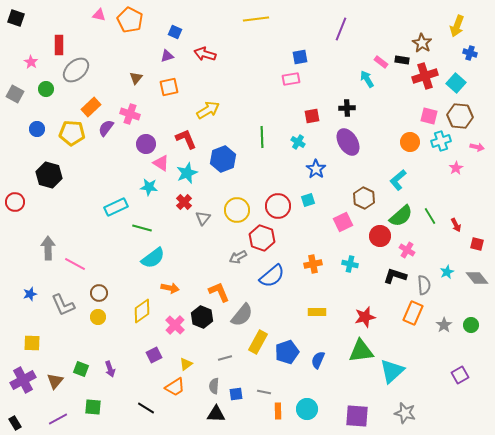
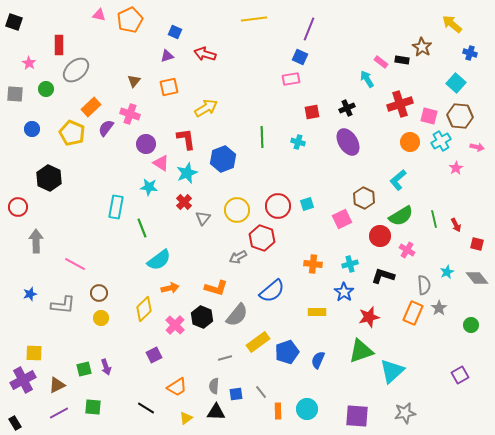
black square at (16, 18): moved 2 px left, 4 px down
yellow line at (256, 19): moved 2 px left
orange pentagon at (130, 20): rotated 20 degrees clockwise
yellow arrow at (457, 26): moved 5 px left, 2 px up; rotated 110 degrees clockwise
purple line at (341, 29): moved 32 px left
brown star at (422, 43): moved 4 px down
blue square at (300, 57): rotated 35 degrees clockwise
pink star at (31, 62): moved 2 px left, 1 px down
red cross at (425, 76): moved 25 px left, 28 px down
brown triangle at (136, 78): moved 2 px left, 3 px down
gray square at (15, 94): rotated 24 degrees counterclockwise
black cross at (347, 108): rotated 21 degrees counterclockwise
yellow arrow at (208, 110): moved 2 px left, 2 px up
red square at (312, 116): moved 4 px up
blue circle at (37, 129): moved 5 px left
yellow pentagon at (72, 133): rotated 20 degrees clockwise
red L-shape at (186, 139): rotated 15 degrees clockwise
cyan cross at (441, 141): rotated 12 degrees counterclockwise
cyan cross at (298, 142): rotated 16 degrees counterclockwise
blue star at (316, 169): moved 28 px right, 123 px down
black hexagon at (49, 175): moved 3 px down; rotated 10 degrees clockwise
cyan square at (308, 200): moved 1 px left, 4 px down
red circle at (15, 202): moved 3 px right, 5 px down
cyan rectangle at (116, 207): rotated 55 degrees counterclockwise
green semicircle at (401, 216): rotated 10 degrees clockwise
green line at (430, 216): moved 4 px right, 3 px down; rotated 18 degrees clockwise
pink square at (343, 222): moved 1 px left, 3 px up
green line at (142, 228): rotated 54 degrees clockwise
gray arrow at (48, 248): moved 12 px left, 7 px up
cyan semicircle at (153, 258): moved 6 px right, 2 px down
orange cross at (313, 264): rotated 18 degrees clockwise
cyan cross at (350, 264): rotated 28 degrees counterclockwise
blue semicircle at (272, 276): moved 15 px down
black L-shape at (395, 276): moved 12 px left
orange arrow at (170, 288): rotated 24 degrees counterclockwise
orange L-shape at (219, 292): moved 3 px left, 4 px up; rotated 130 degrees clockwise
gray L-shape at (63, 305): rotated 60 degrees counterclockwise
yellow diamond at (142, 311): moved 2 px right, 2 px up; rotated 10 degrees counterclockwise
gray semicircle at (242, 315): moved 5 px left
yellow circle at (98, 317): moved 3 px right, 1 px down
red star at (365, 317): moved 4 px right
gray star at (444, 325): moved 5 px left, 17 px up
yellow rectangle at (258, 342): rotated 25 degrees clockwise
yellow square at (32, 343): moved 2 px right, 10 px down
green triangle at (361, 351): rotated 12 degrees counterclockwise
yellow triangle at (186, 364): moved 54 px down
green square at (81, 369): moved 3 px right; rotated 35 degrees counterclockwise
purple arrow at (110, 369): moved 4 px left, 2 px up
brown triangle at (55, 381): moved 2 px right, 4 px down; rotated 24 degrees clockwise
orange trapezoid at (175, 387): moved 2 px right
gray line at (264, 392): moved 3 px left; rotated 40 degrees clockwise
gray star at (405, 413): rotated 25 degrees counterclockwise
black triangle at (216, 414): moved 2 px up
purple line at (58, 419): moved 1 px right, 6 px up
